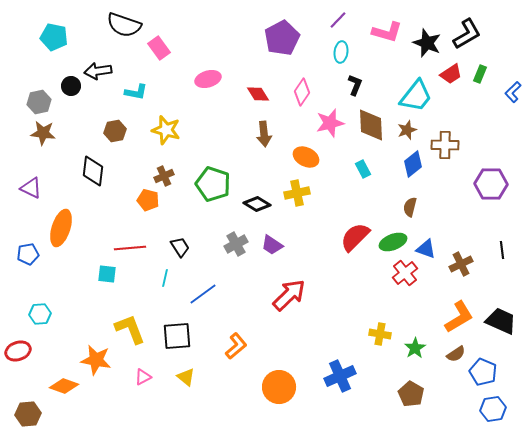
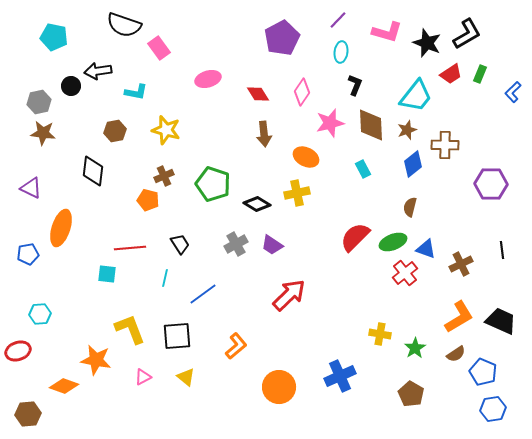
black trapezoid at (180, 247): moved 3 px up
